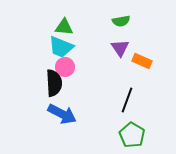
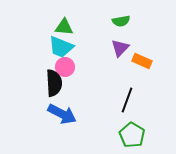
purple triangle: rotated 18 degrees clockwise
